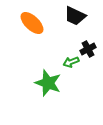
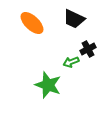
black trapezoid: moved 1 px left, 3 px down
green star: moved 2 px down
